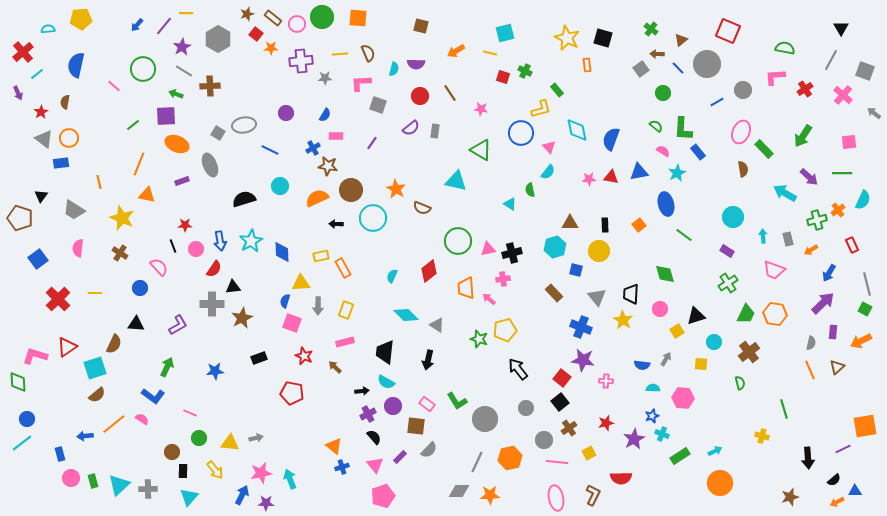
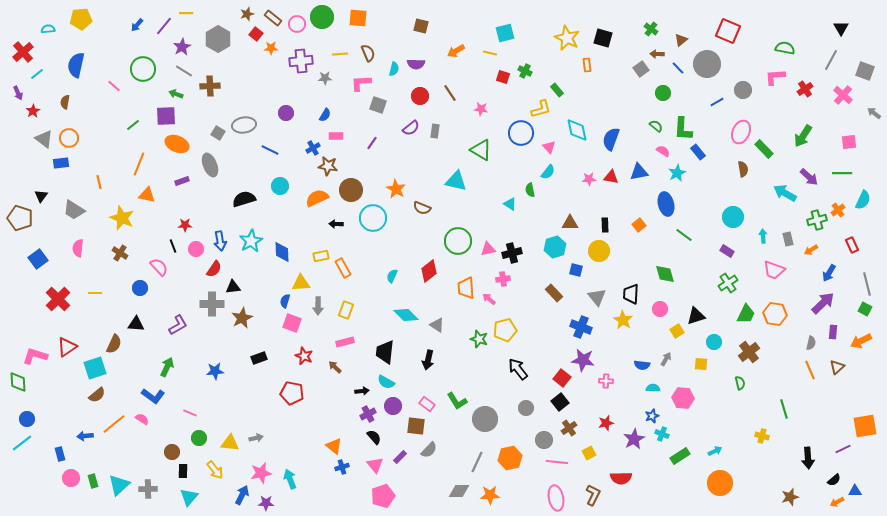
red star at (41, 112): moved 8 px left, 1 px up
